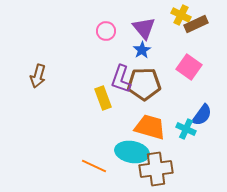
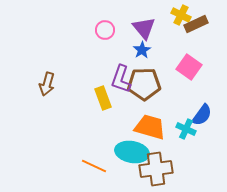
pink circle: moved 1 px left, 1 px up
brown arrow: moved 9 px right, 8 px down
